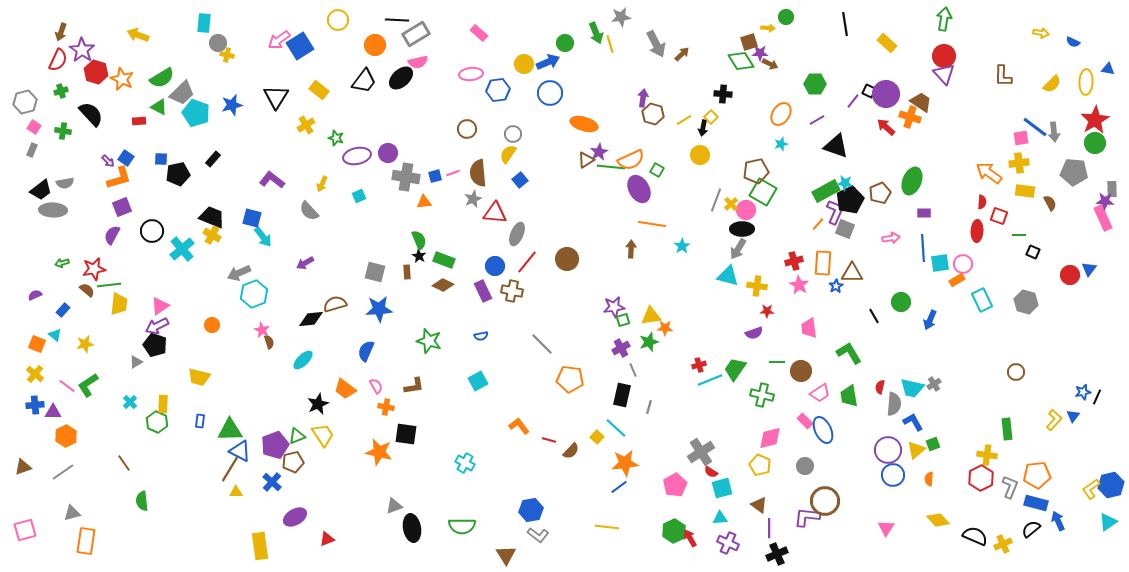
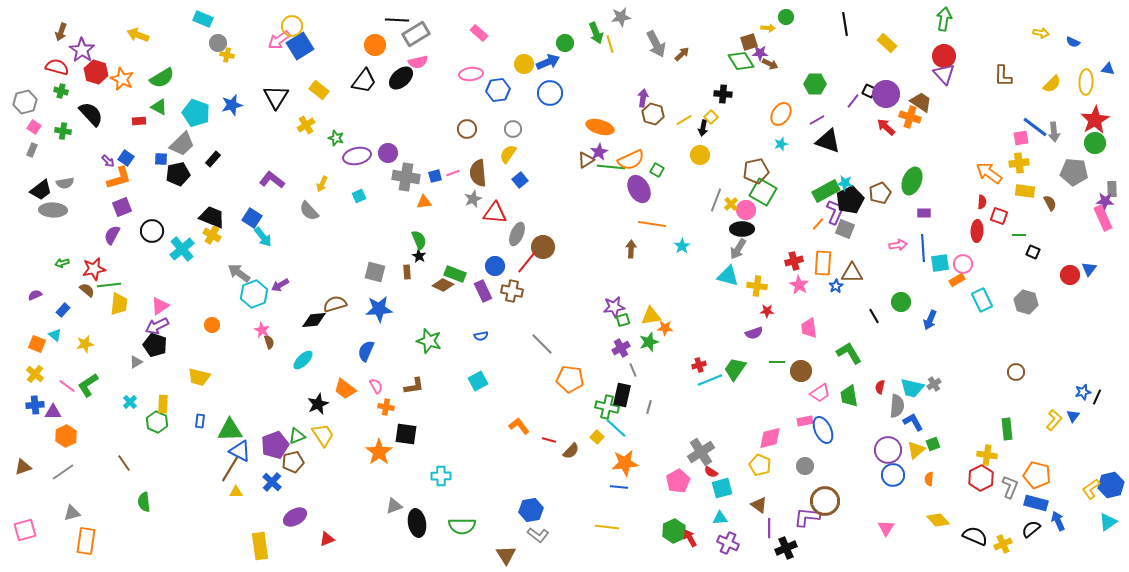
yellow circle at (338, 20): moved 46 px left, 6 px down
cyan rectangle at (204, 23): moved 1 px left, 4 px up; rotated 72 degrees counterclockwise
red semicircle at (58, 60): moved 1 px left, 7 px down; rotated 100 degrees counterclockwise
green cross at (61, 91): rotated 32 degrees clockwise
gray trapezoid at (182, 93): moved 51 px down
orange ellipse at (584, 124): moved 16 px right, 3 px down
gray circle at (513, 134): moved 5 px up
black triangle at (836, 146): moved 8 px left, 5 px up
blue square at (252, 218): rotated 18 degrees clockwise
pink arrow at (891, 238): moved 7 px right, 7 px down
brown circle at (567, 259): moved 24 px left, 12 px up
green rectangle at (444, 260): moved 11 px right, 14 px down
purple arrow at (305, 263): moved 25 px left, 22 px down
gray arrow at (239, 273): rotated 60 degrees clockwise
black diamond at (311, 319): moved 3 px right, 1 px down
green cross at (762, 395): moved 155 px left, 12 px down
gray semicircle at (894, 404): moved 3 px right, 2 px down
pink rectangle at (805, 421): rotated 56 degrees counterclockwise
orange star at (379, 452): rotated 24 degrees clockwise
cyan cross at (465, 463): moved 24 px left, 13 px down; rotated 30 degrees counterclockwise
orange pentagon at (1037, 475): rotated 20 degrees clockwise
pink pentagon at (675, 485): moved 3 px right, 4 px up
blue line at (619, 487): rotated 42 degrees clockwise
green semicircle at (142, 501): moved 2 px right, 1 px down
black ellipse at (412, 528): moved 5 px right, 5 px up
black cross at (777, 554): moved 9 px right, 6 px up
